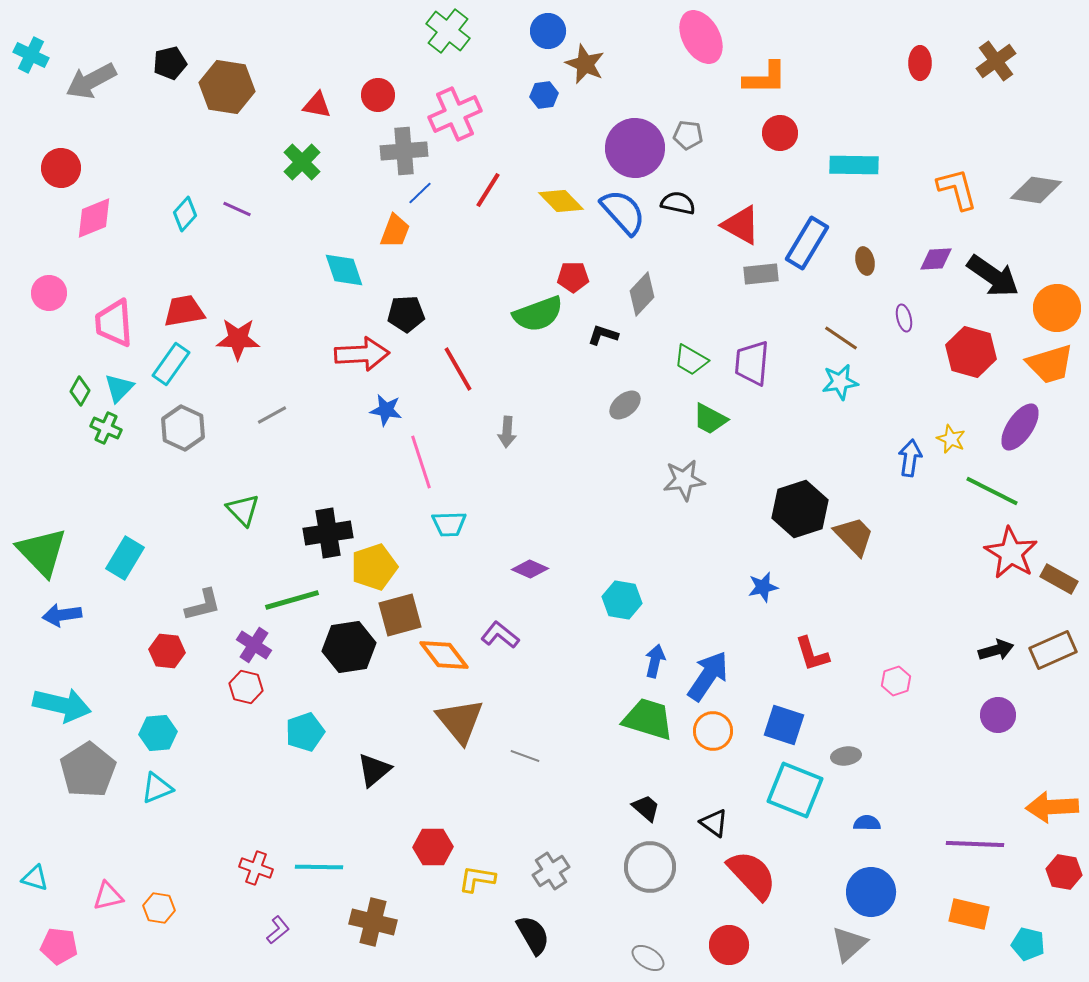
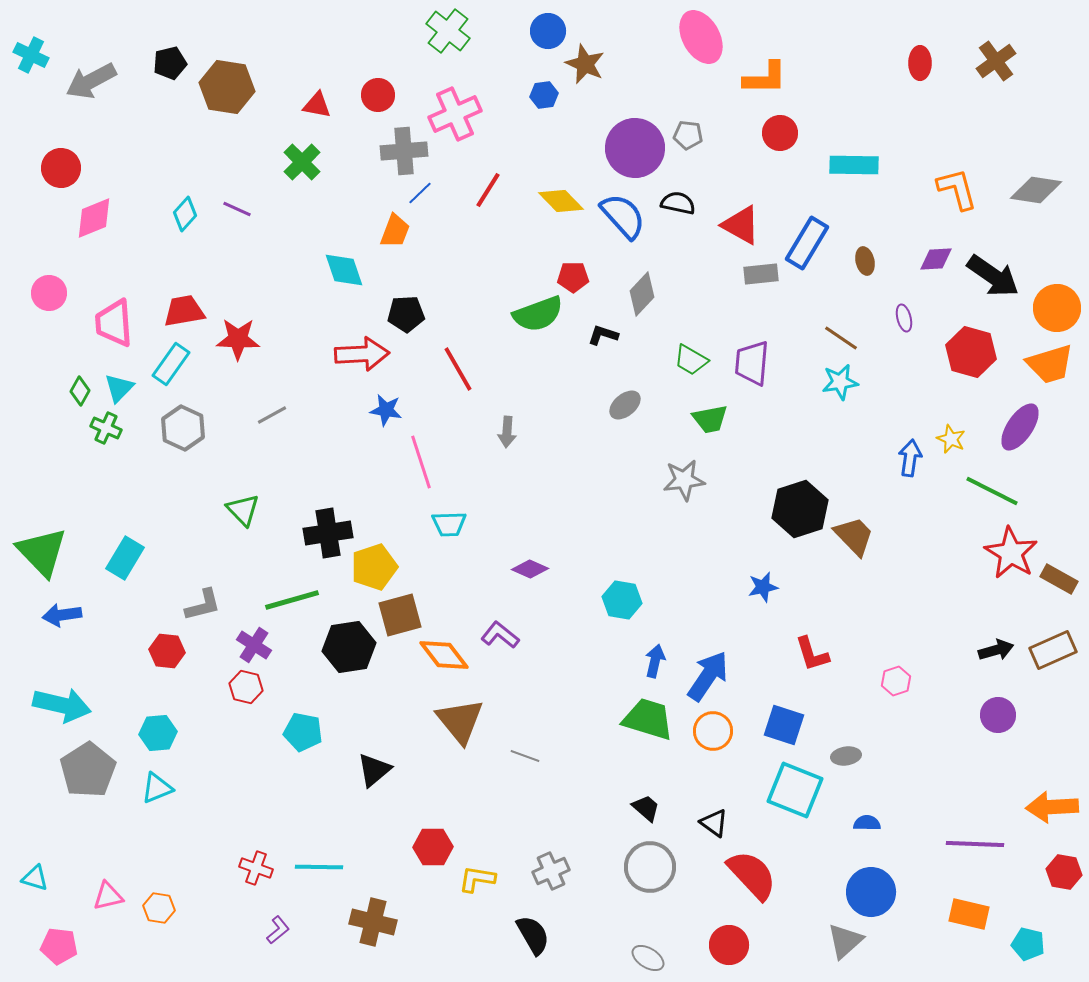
blue semicircle at (623, 212): moved 4 px down
green trapezoid at (710, 419): rotated 39 degrees counterclockwise
cyan pentagon at (305, 732): moved 2 px left; rotated 30 degrees clockwise
gray cross at (551, 871): rotated 9 degrees clockwise
gray triangle at (849, 944): moved 4 px left, 3 px up
